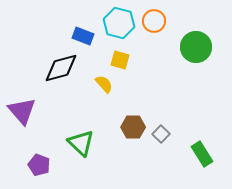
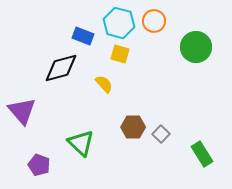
yellow square: moved 6 px up
